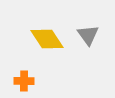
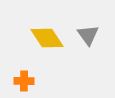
yellow diamond: moved 1 px up
